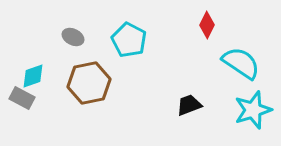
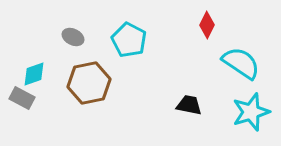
cyan diamond: moved 1 px right, 2 px up
black trapezoid: rotated 32 degrees clockwise
cyan star: moved 2 px left, 2 px down
